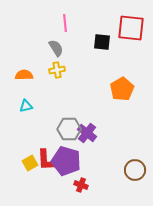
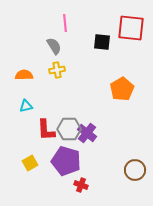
gray semicircle: moved 2 px left, 2 px up
red L-shape: moved 30 px up
